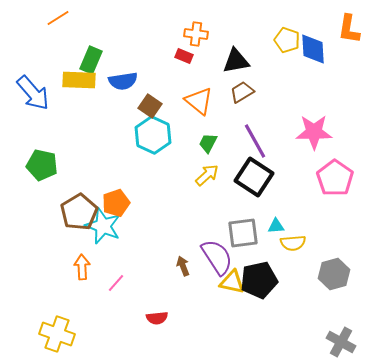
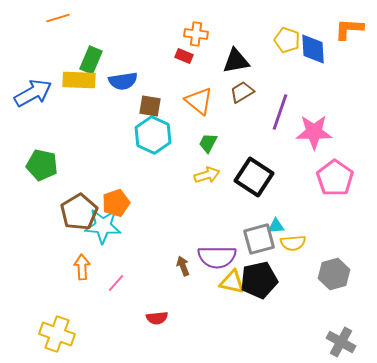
orange line: rotated 15 degrees clockwise
orange L-shape: rotated 84 degrees clockwise
blue arrow: rotated 78 degrees counterclockwise
brown square: rotated 25 degrees counterclockwise
purple line: moved 25 px right, 29 px up; rotated 48 degrees clockwise
yellow arrow: rotated 25 degrees clockwise
cyan star: rotated 18 degrees counterclockwise
gray square: moved 16 px right, 6 px down; rotated 8 degrees counterclockwise
purple semicircle: rotated 123 degrees clockwise
